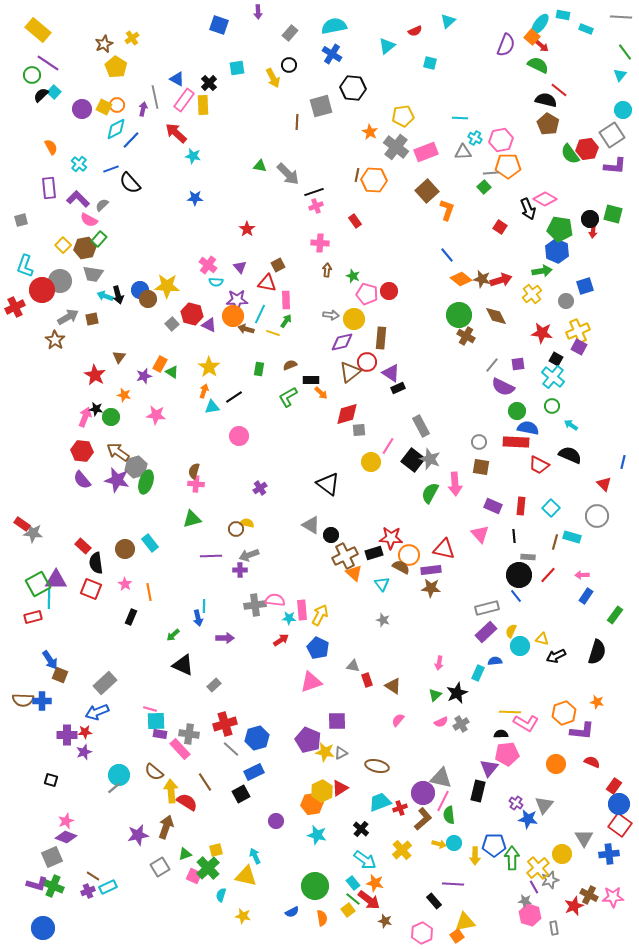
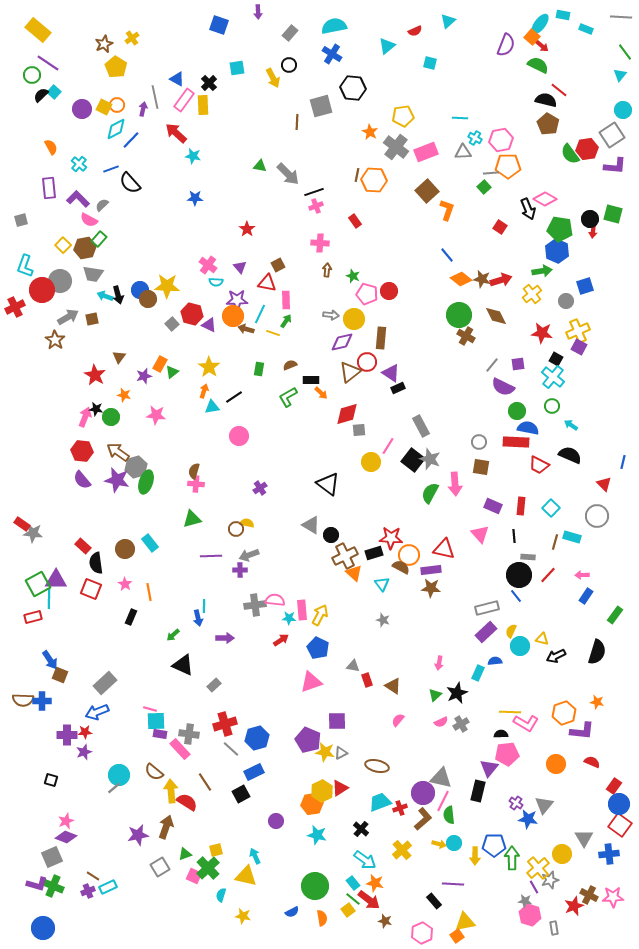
green triangle at (172, 372): rotated 48 degrees clockwise
